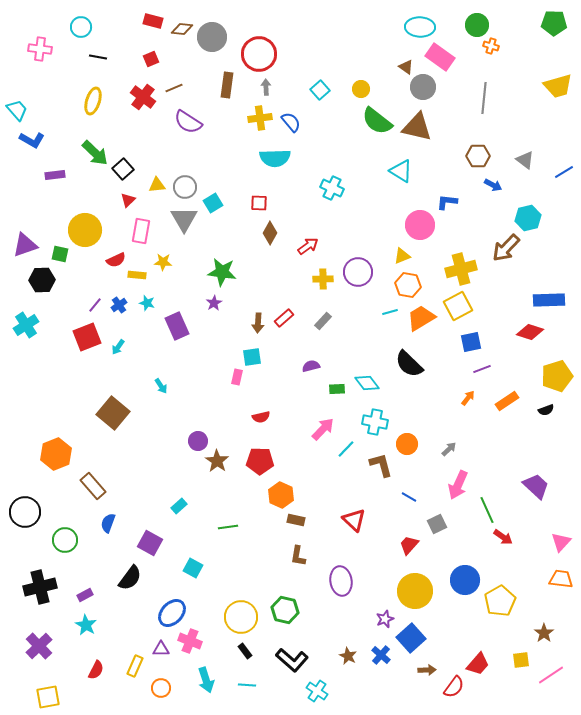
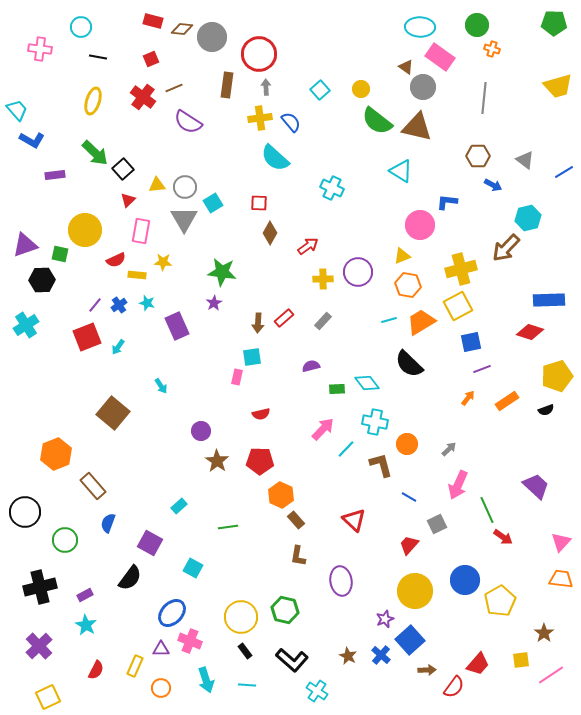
orange cross at (491, 46): moved 1 px right, 3 px down
cyan semicircle at (275, 158): rotated 44 degrees clockwise
cyan line at (390, 312): moved 1 px left, 8 px down
orange trapezoid at (421, 318): moved 4 px down
red semicircle at (261, 417): moved 3 px up
purple circle at (198, 441): moved 3 px right, 10 px up
brown rectangle at (296, 520): rotated 36 degrees clockwise
blue square at (411, 638): moved 1 px left, 2 px down
yellow square at (48, 697): rotated 15 degrees counterclockwise
